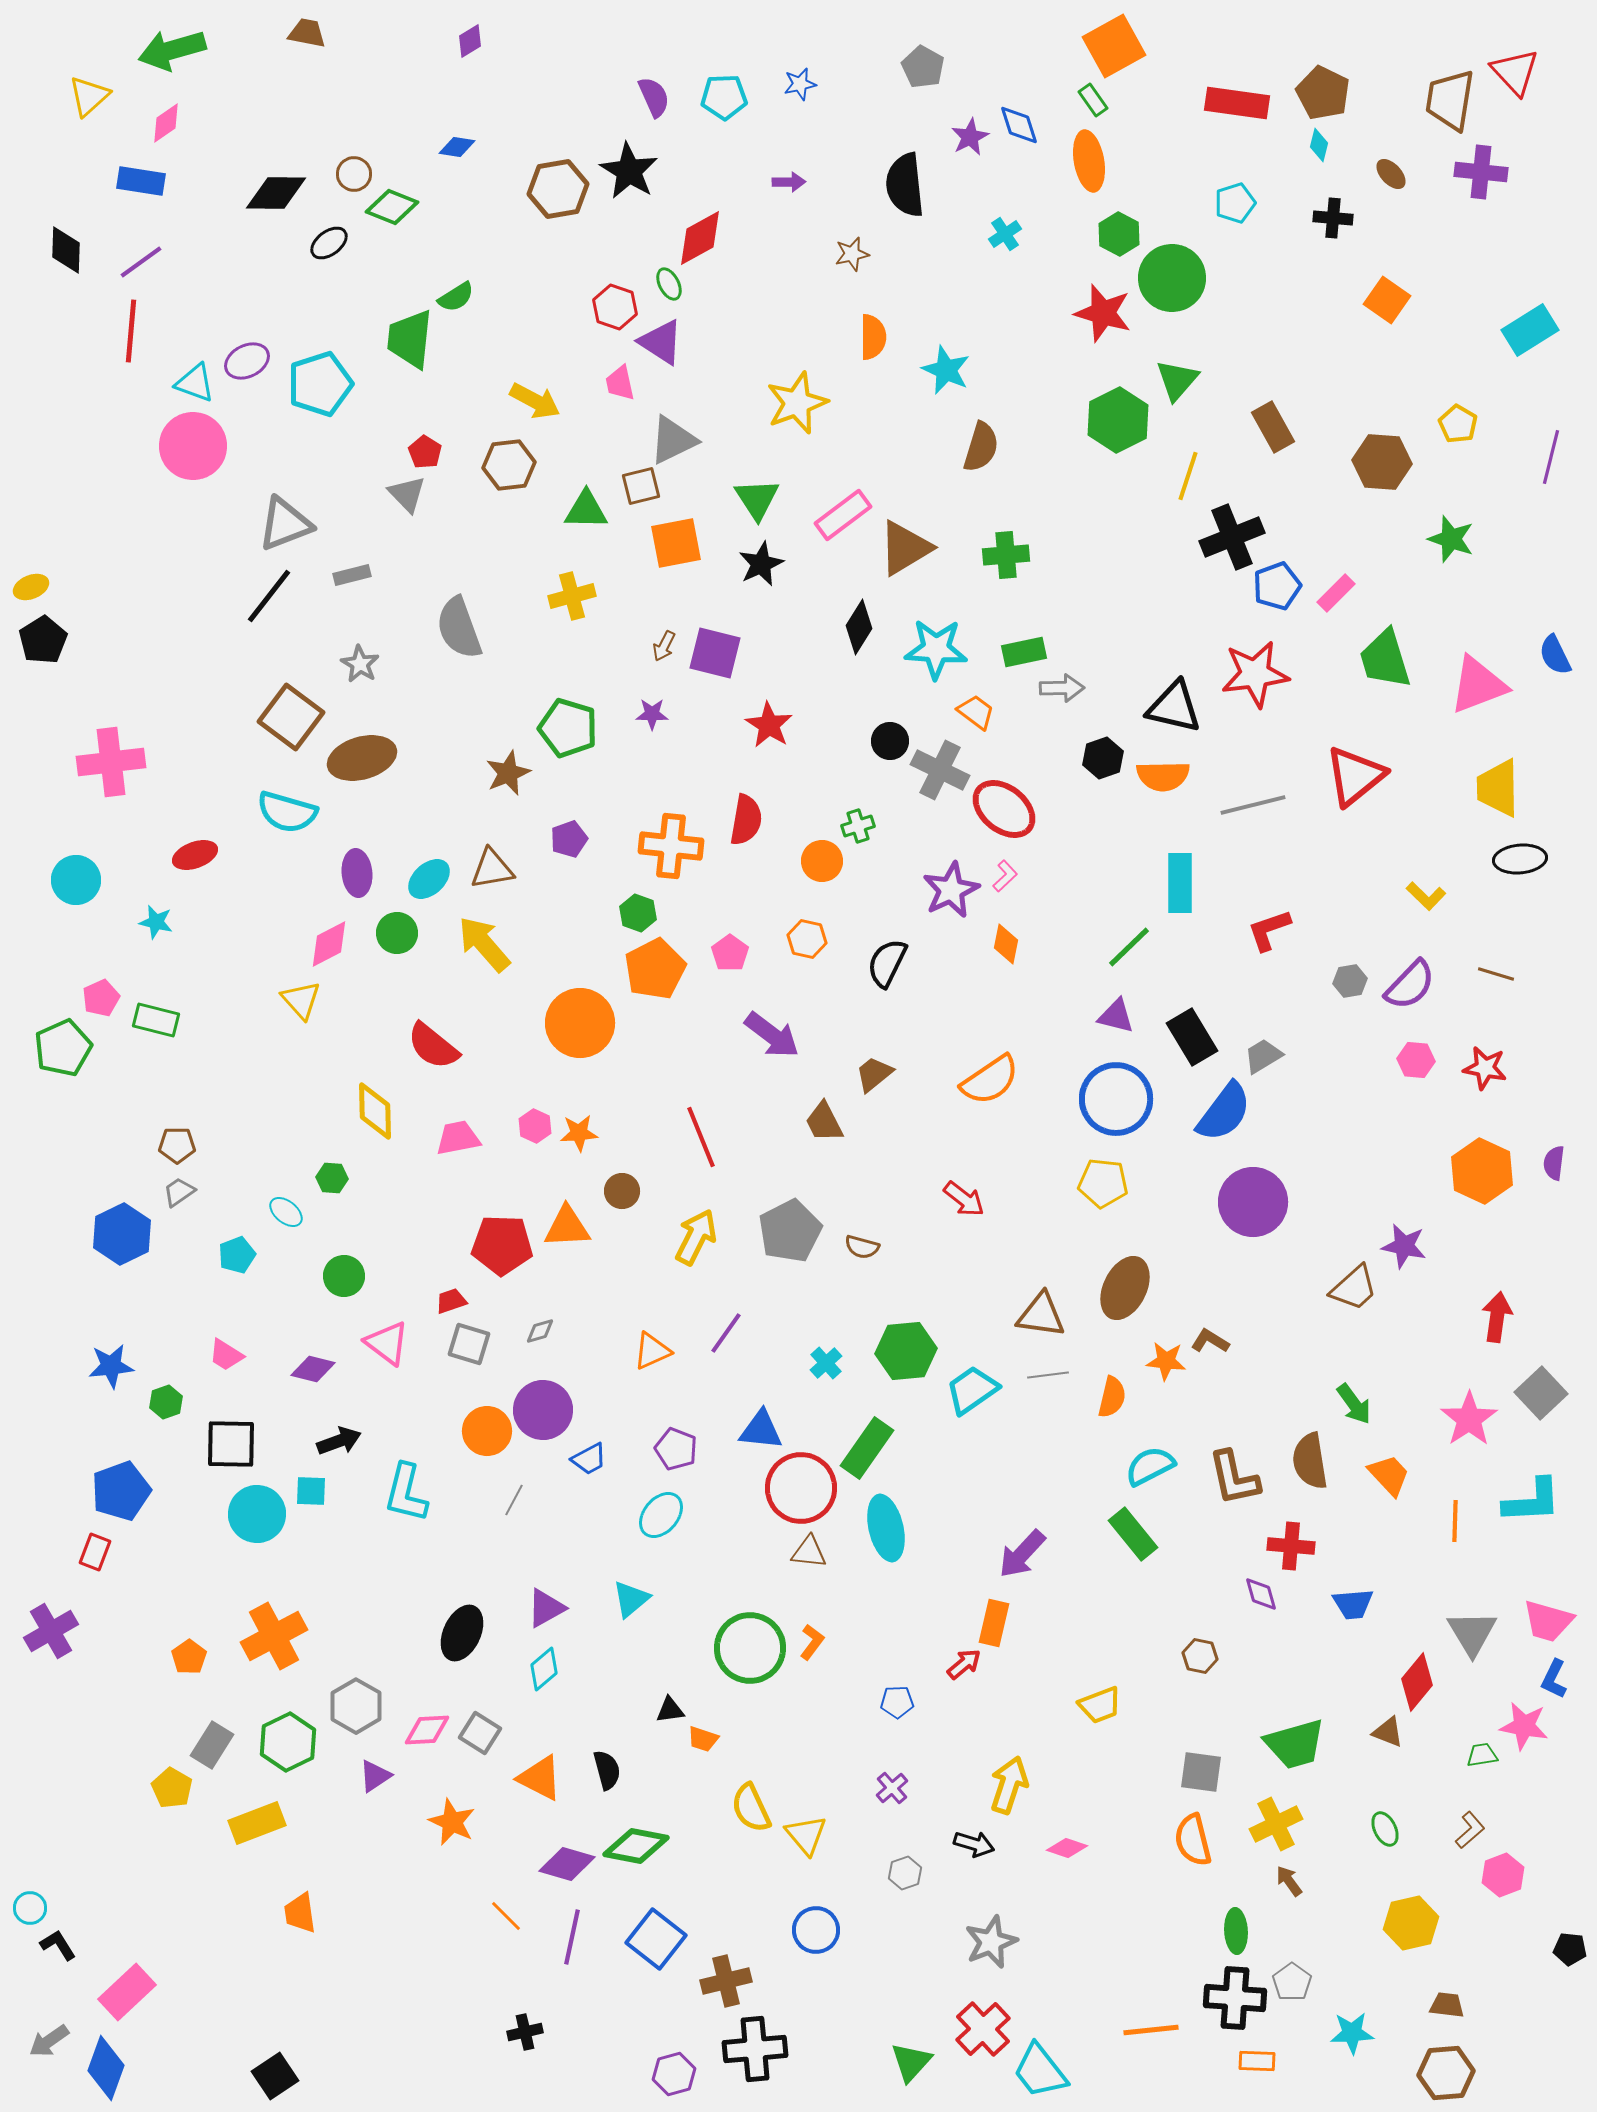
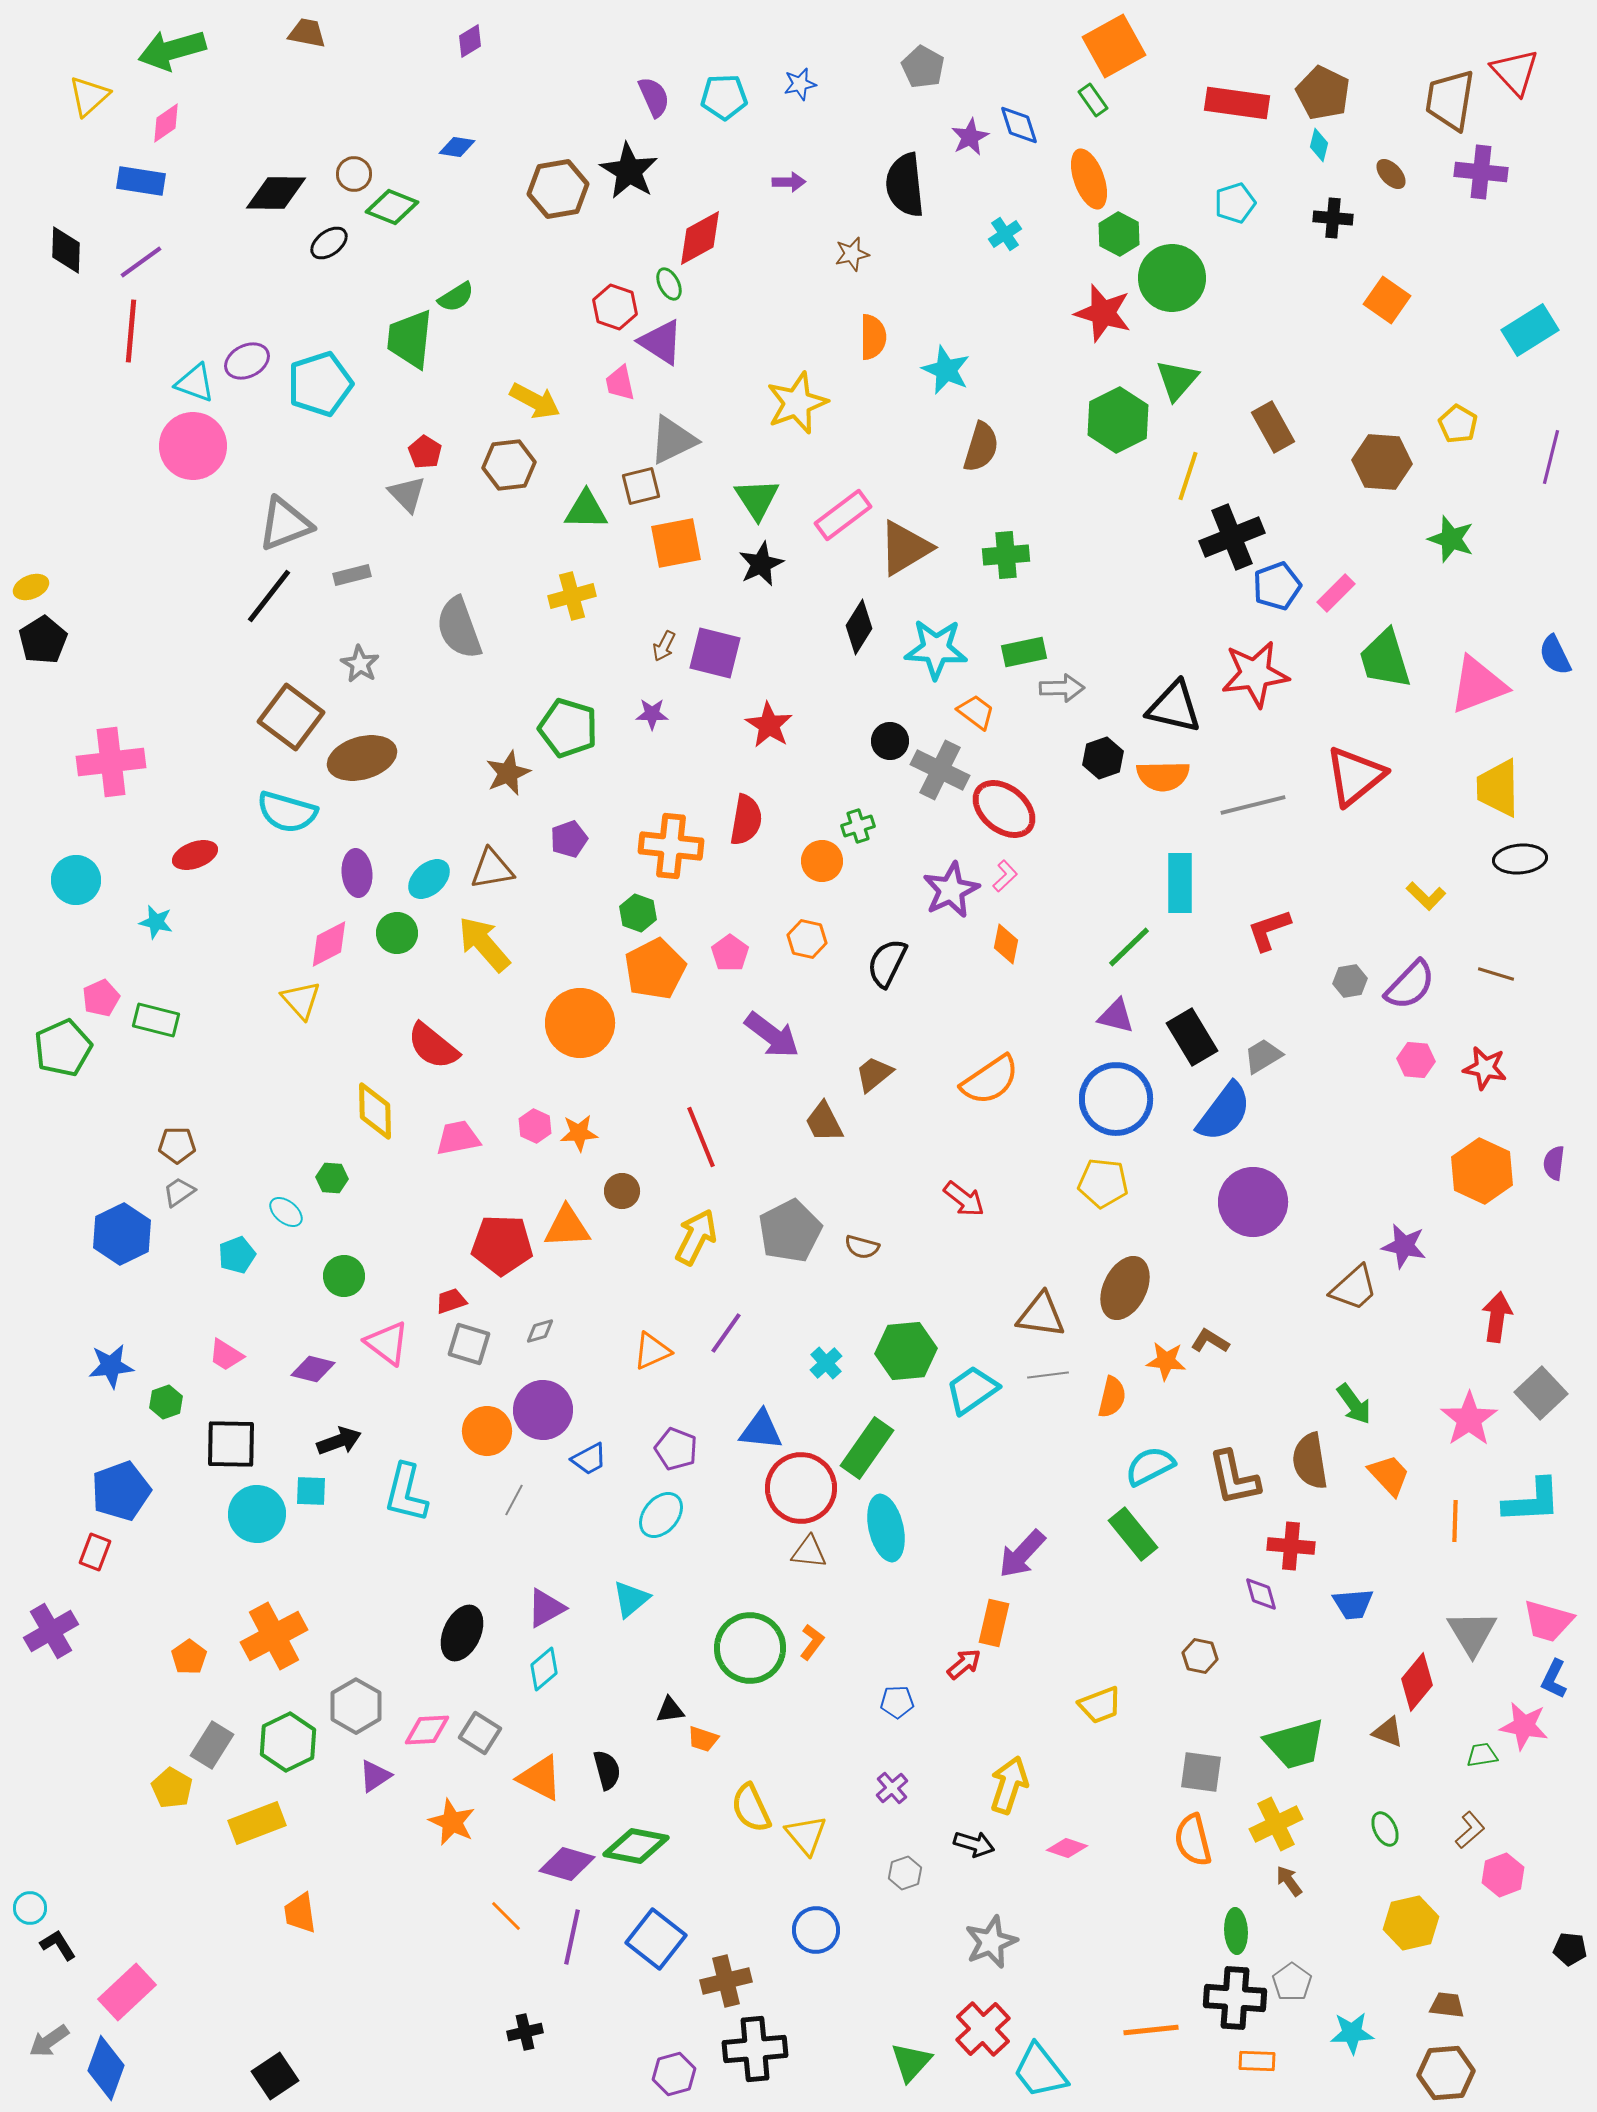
orange ellipse at (1089, 161): moved 18 px down; rotated 10 degrees counterclockwise
